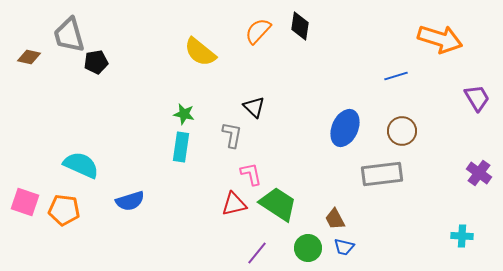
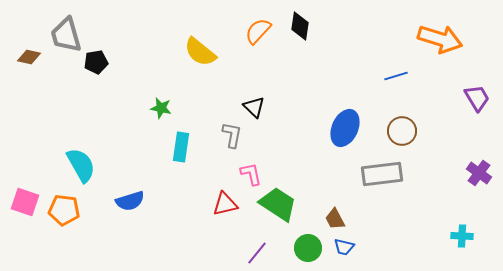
gray trapezoid: moved 3 px left
green star: moved 23 px left, 6 px up
cyan semicircle: rotated 36 degrees clockwise
red triangle: moved 9 px left
